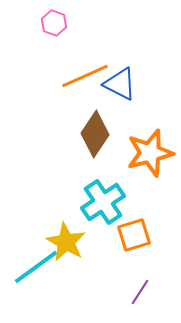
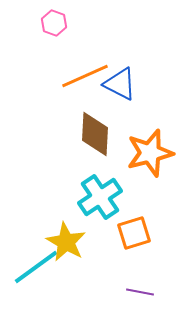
brown diamond: rotated 30 degrees counterclockwise
cyan cross: moved 3 px left, 5 px up
orange square: moved 2 px up
purple line: rotated 68 degrees clockwise
